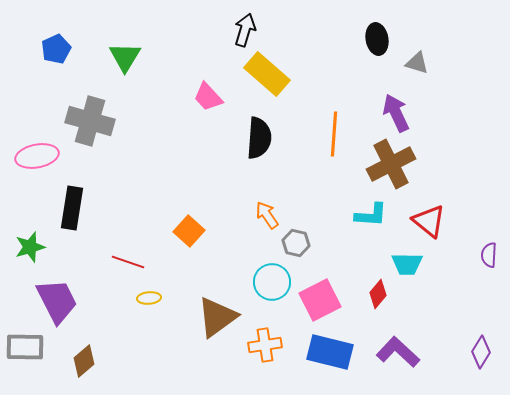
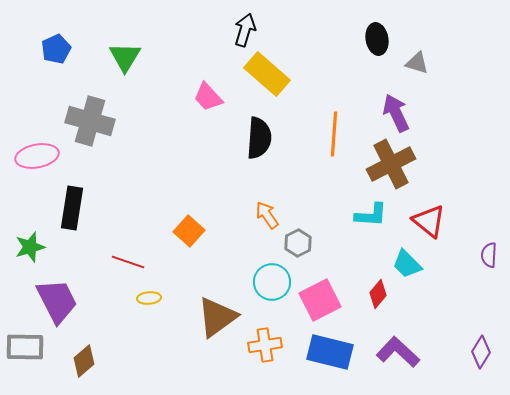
gray hexagon: moved 2 px right; rotated 20 degrees clockwise
cyan trapezoid: rotated 44 degrees clockwise
